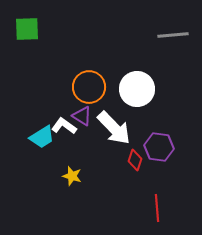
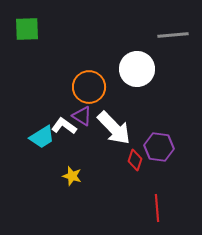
white circle: moved 20 px up
